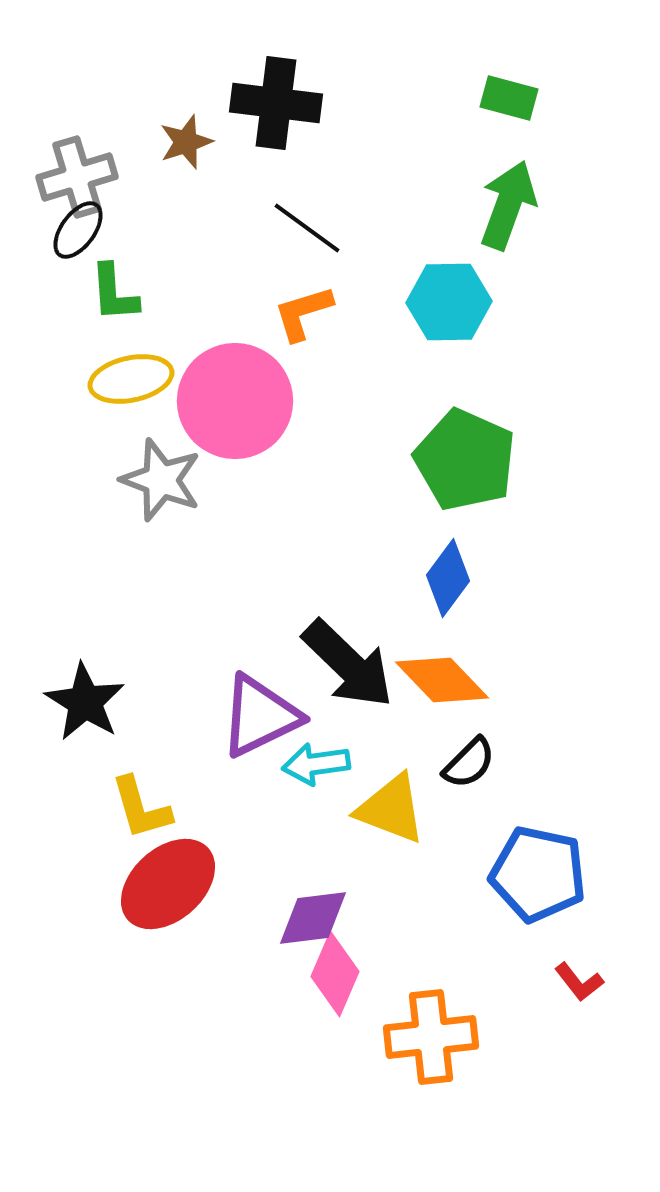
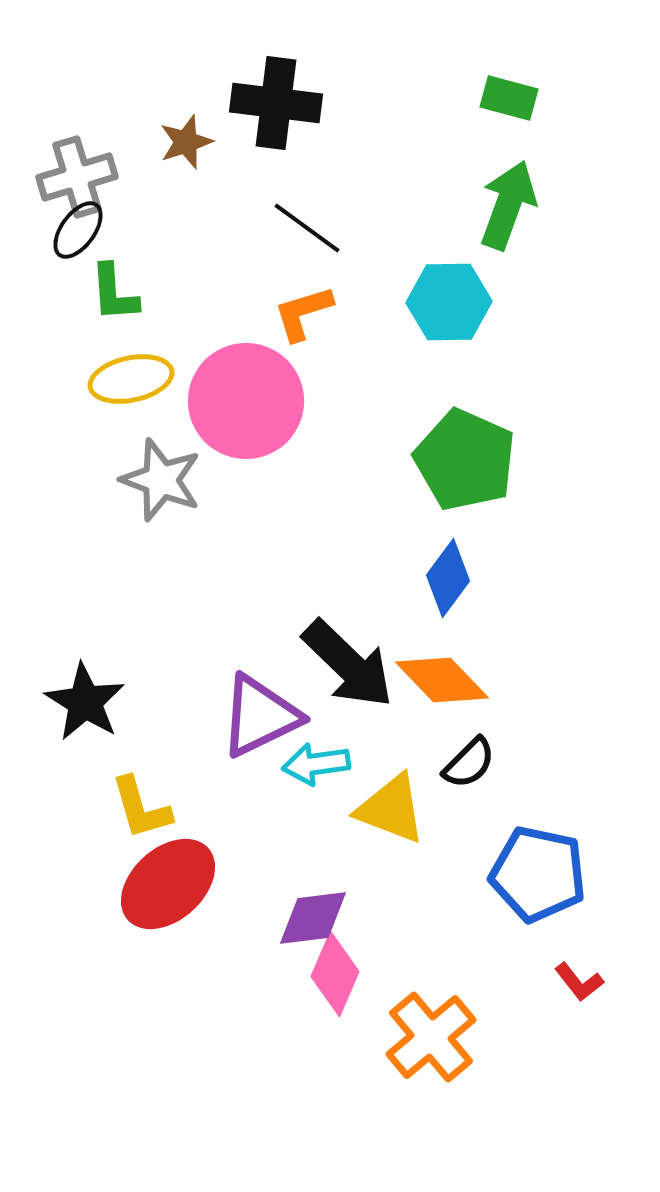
pink circle: moved 11 px right
orange cross: rotated 34 degrees counterclockwise
